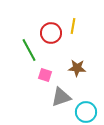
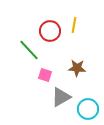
yellow line: moved 1 px right, 1 px up
red circle: moved 1 px left, 2 px up
green line: rotated 15 degrees counterclockwise
gray triangle: rotated 10 degrees counterclockwise
cyan circle: moved 2 px right, 3 px up
